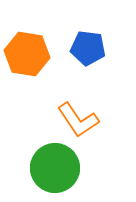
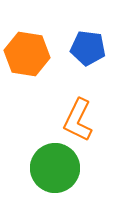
orange L-shape: rotated 60 degrees clockwise
